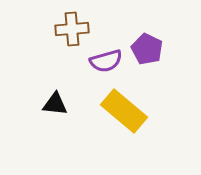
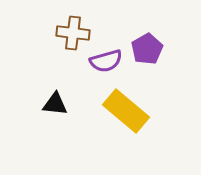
brown cross: moved 1 px right, 4 px down; rotated 12 degrees clockwise
purple pentagon: rotated 16 degrees clockwise
yellow rectangle: moved 2 px right
